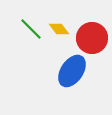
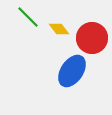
green line: moved 3 px left, 12 px up
